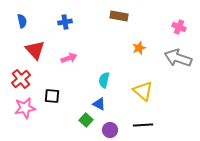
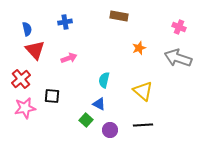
blue semicircle: moved 5 px right, 8 px down
